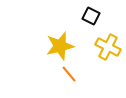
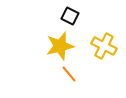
black square: moved 21 px left
yellow cross: moved 4 px left, 1 px up
